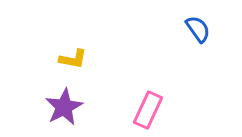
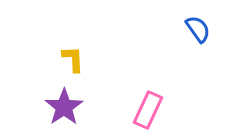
yellow L-shape: rotated 104 degrees counterclockwise
purple star: rotated 6 degrees counterclockwise
